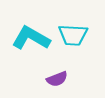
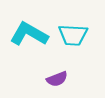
cyan L-shape: moved 2 px left, 4 px up
